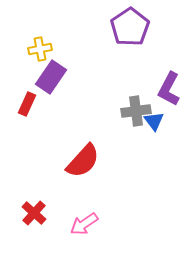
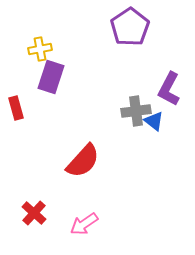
purple rectangle: rotated 16 degrees counterclockwise
red rectangle: moved 11 px left, 4 px down; rotated 40 degrees counterclockwise
blue triangle: rotated 15 degrees counterclockwise
